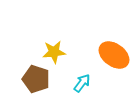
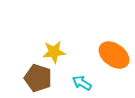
brown pentagon: moved 2 px right, 1 px up
cyan arrow: rotated 96 degrees counterclockwise
